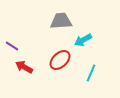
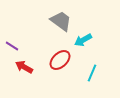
gray trapezoid: rotated 40 degrees clockwise
cyan line: moved 1 px right
